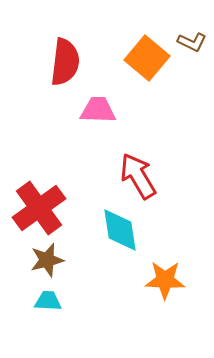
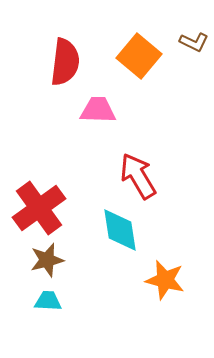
brown L-shape: moved 2 px right
orange square: moved 8 px left, 2 px up
orange star: rotated 12 degrees clockwise
